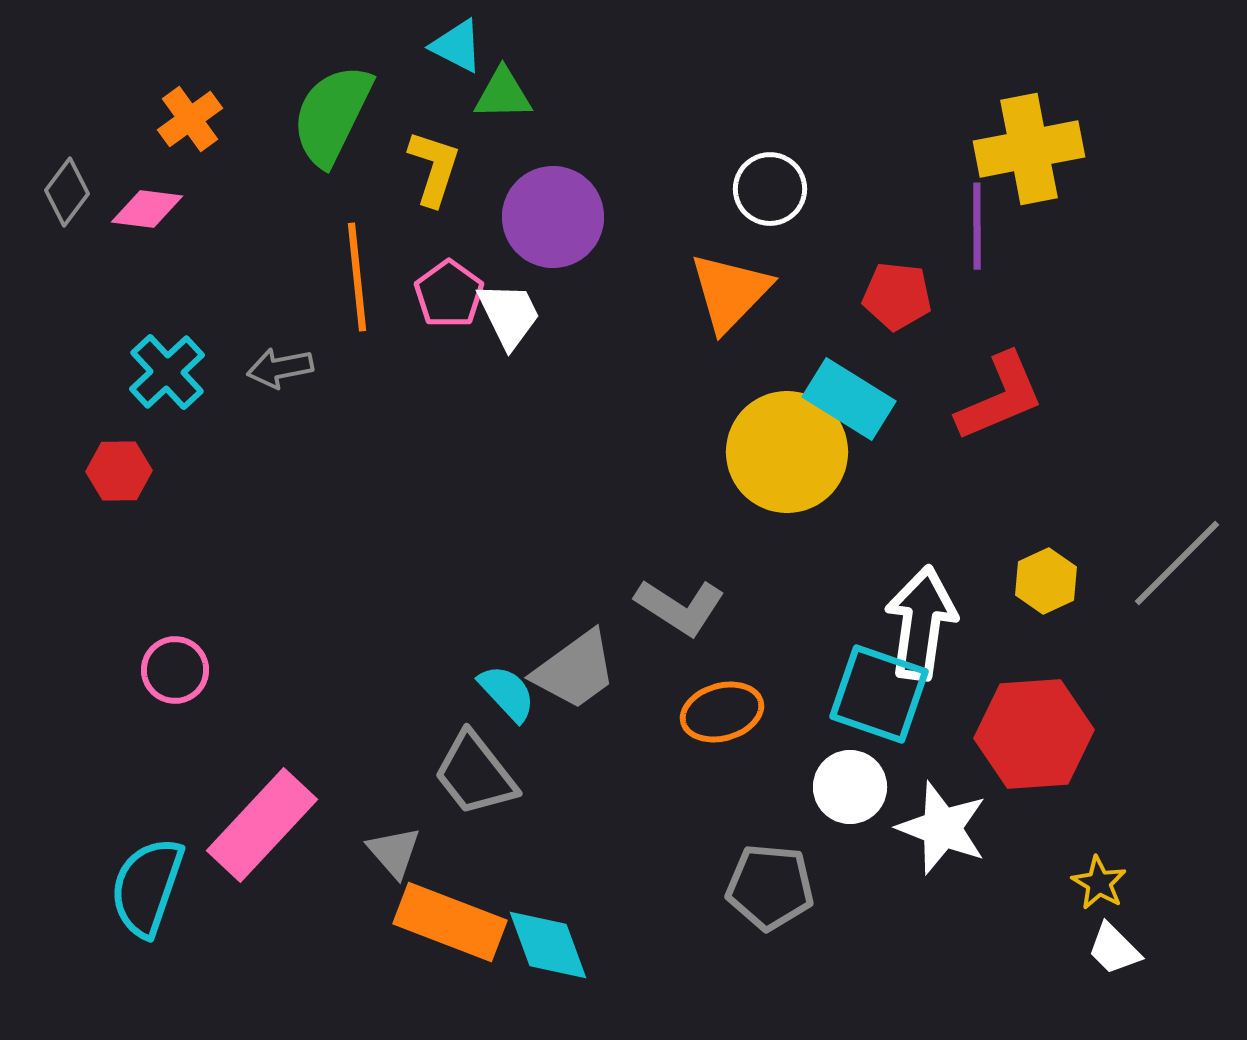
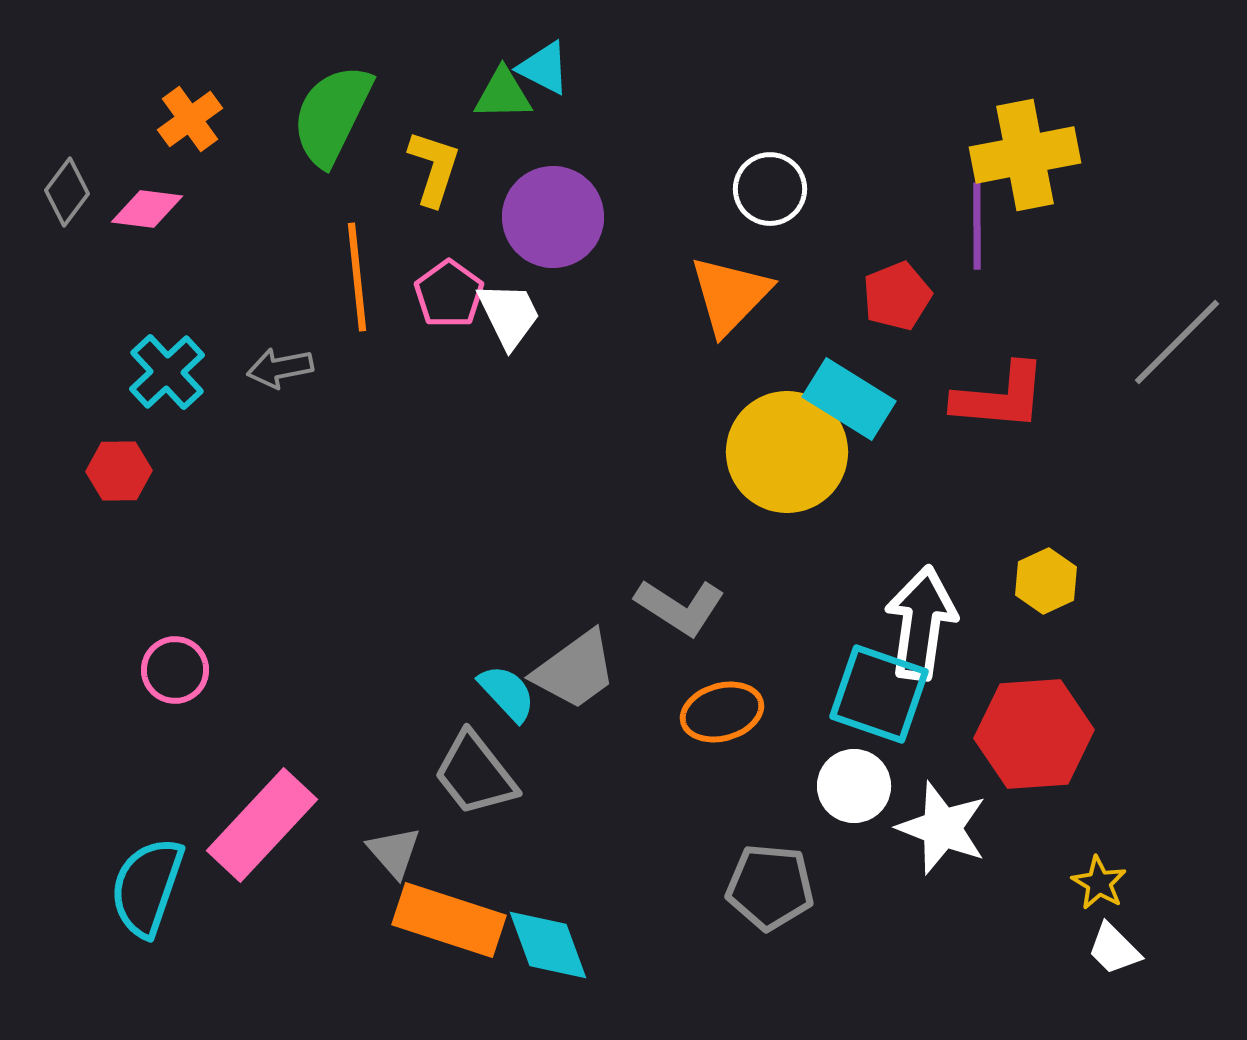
cyan triangle at (457, 46): moved 87 px right, 22 px down
yellow cross at (1029, 149): moved 4 px left, 6 px down
orange triangle at (730, 292): moved 3 px down
red pentagon at (897, 296): rotated 28 degrees counterclockwise
red L-shape at (1000, 397): rotated 28 degrees clockwise
gray line at (1177, 563): moved 221 px up
white circle at (850, 787): moved 4 px right, 1 px up
orange rectangle at (450, 922): moved 1 px left, 2 px up; rotated 3 degrees counterclockwise
